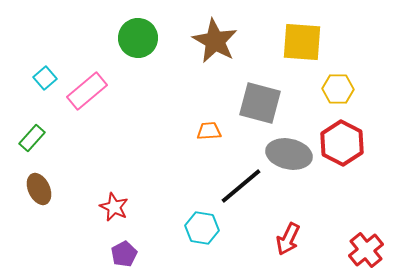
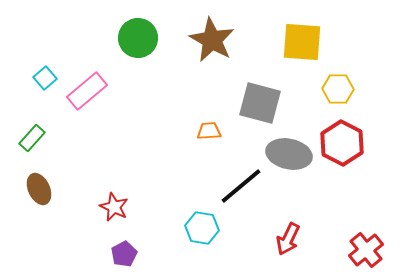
brown star: moved 3 px left, 1 px up
